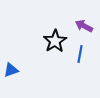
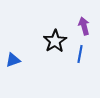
purple arrow: rotated 48 degrees clockwise
blue triangle: moved 2 px right, 10 px up
